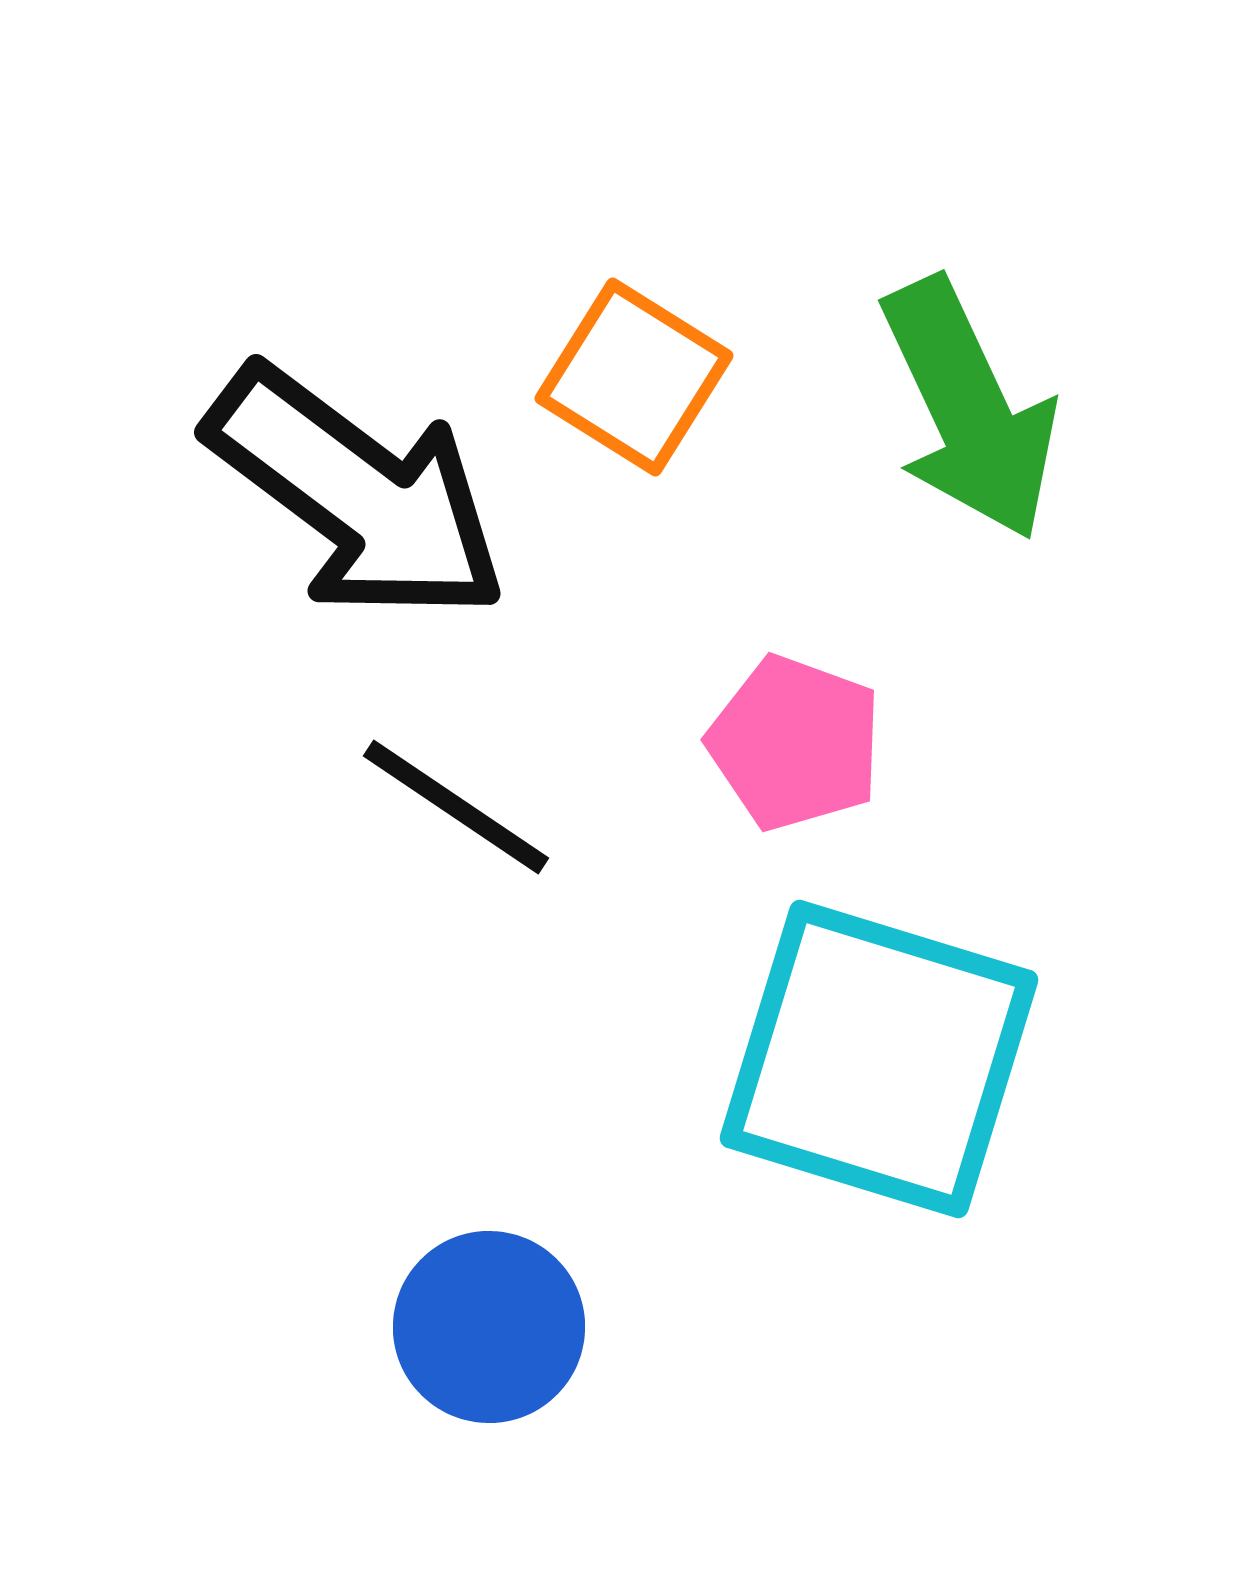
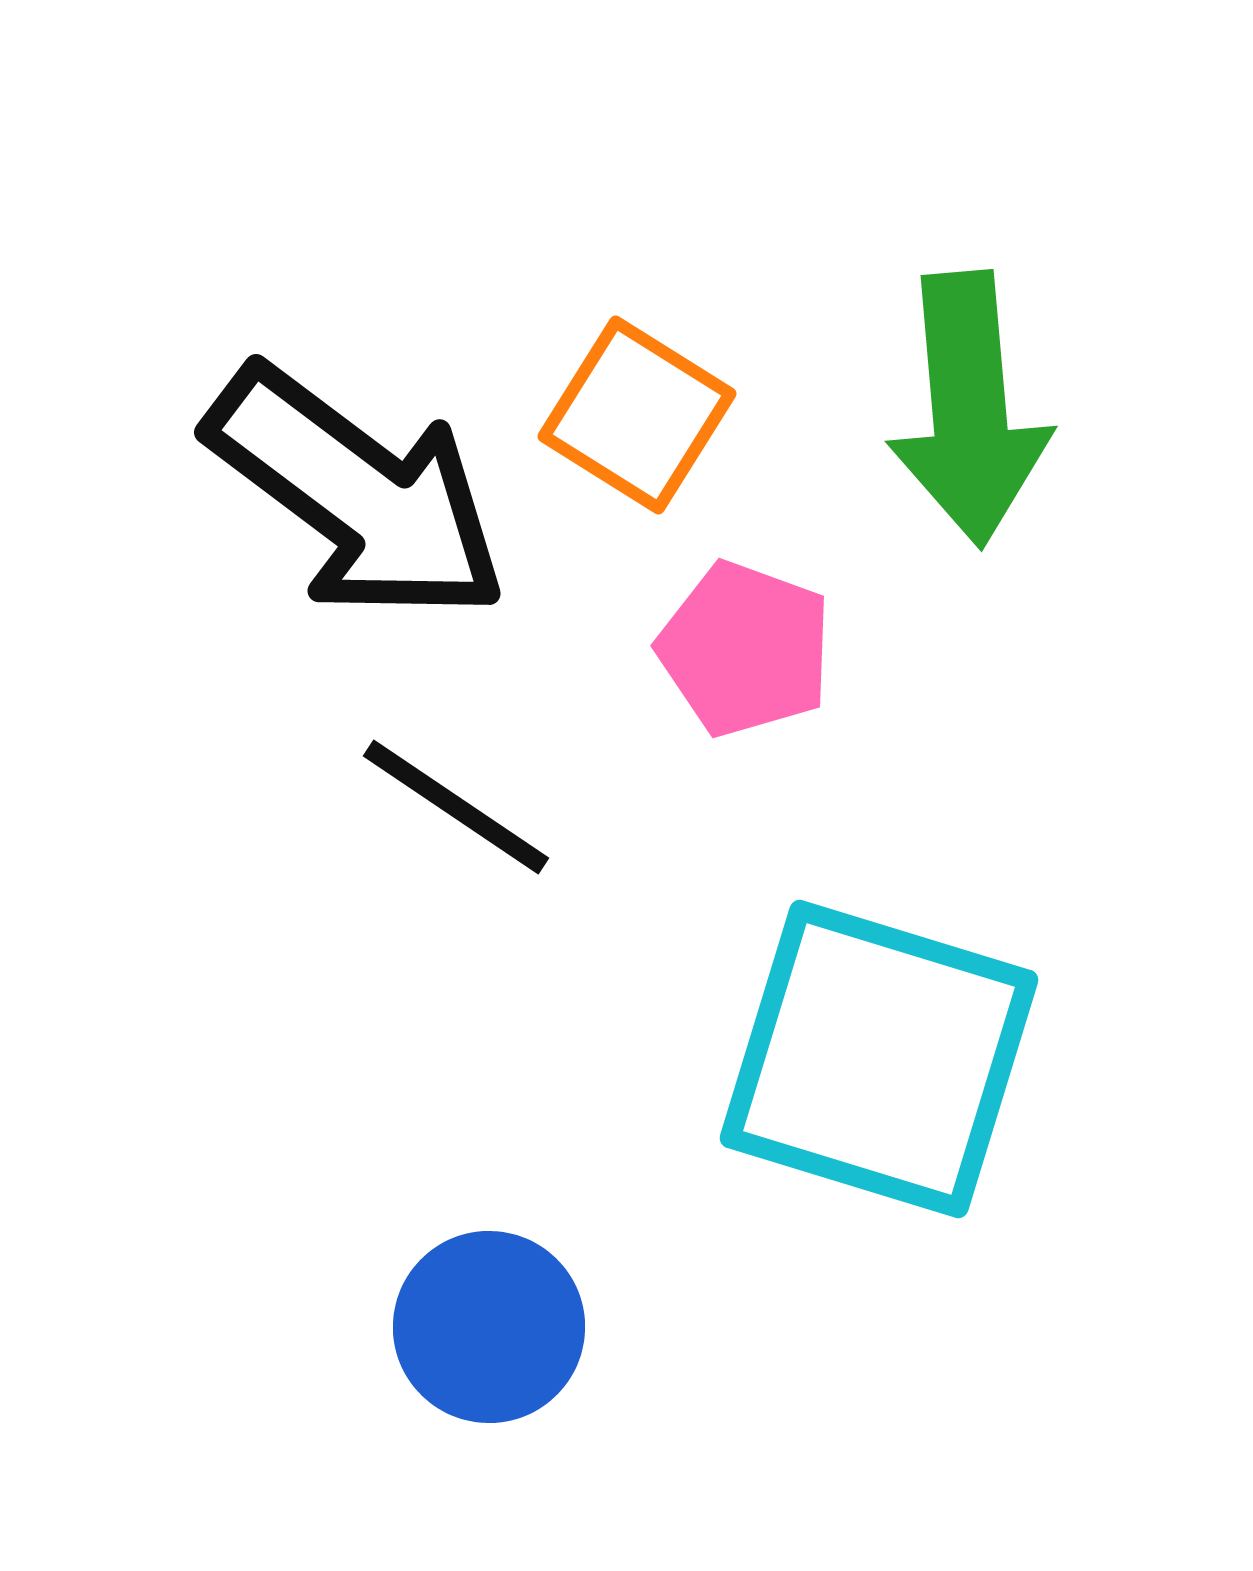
orange square: moved 3 px right, 38 px down
green arrow: rotated 20 degrees clockwise
pink pentagon: moved 50 px left, 94 px up
